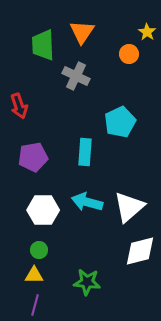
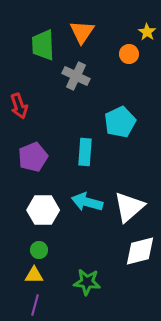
purple pentagon: rotated 12 degrees counterclockwise
